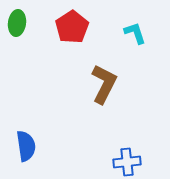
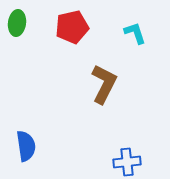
red pentagon: rotated 20 degrees clockwise
